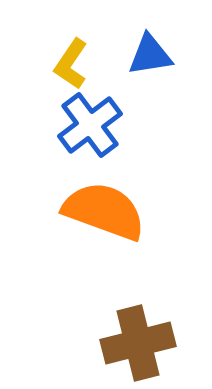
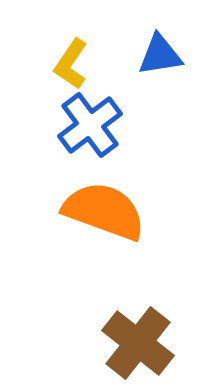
blue triangle: moved 10 px right
brown cross: rotated 38 degrees counterclockwise
